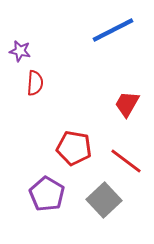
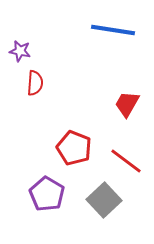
blue line: rotated 36 degrees clockwise
red pentagon: rotated 12 degrees clockwise
